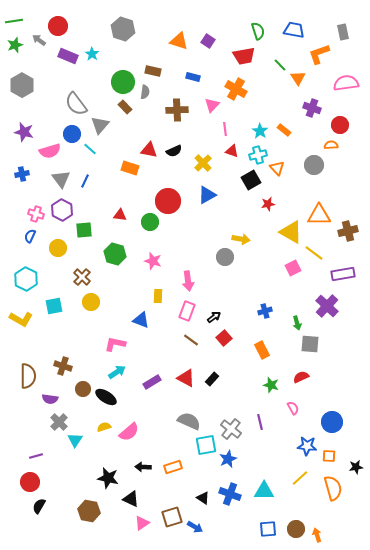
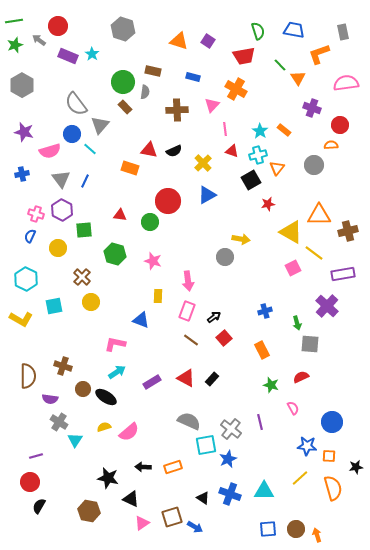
orange triangle at (277, 168): rotated 21 degrees clockwise
gray cross at (59, 422): rotated 12 degrees counterclockwise
